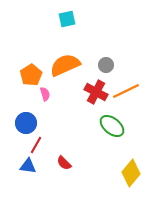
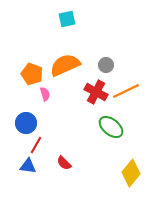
orange pentagon: moved 1 px right, 1 px up; rotated 20 degrees counterclockwise
green ellipse: moved 1 px left, 1 px down
